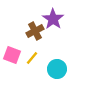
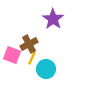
brown cross: moved 6 px left, 13 px down
yellow line: rotated 16 degrees counterclockwise
cyan circle: moved 11 px left
